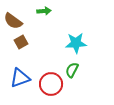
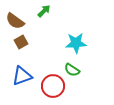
green arrow: rotated 40 degrees counterclockwise
brown semicircle: moved 2 px right
green semicircle: rotated 84 degrees counterclockwise
blue triangle: moved 2 px right, 2 px up
red circle: moved 2 px right, 2 px down
